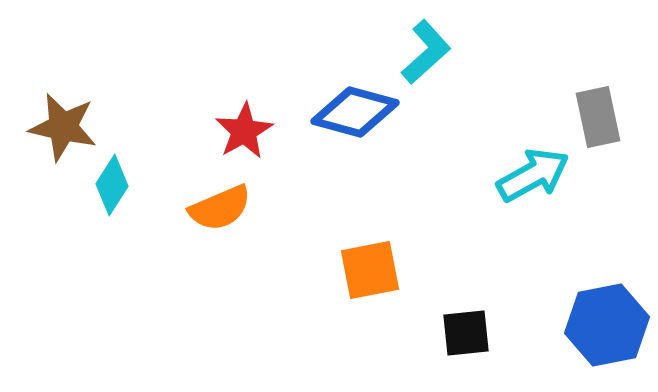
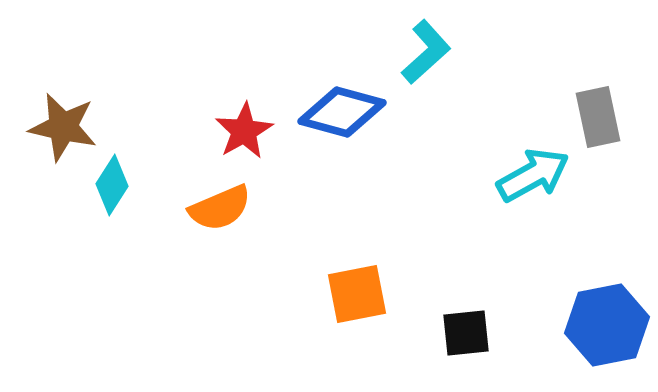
blue diamond: moved 13 px left
orange square: moved 13 px left, 24 px down
